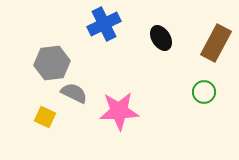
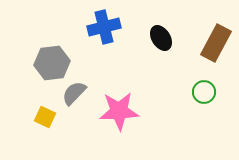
blue cross: moved 3 px down; rotated 12 degrees clockwise
gray semicircle: rotated 72 degrees counterclockwise
